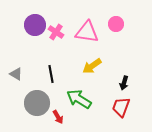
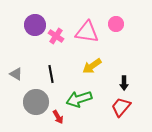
pink cross: moved 4 px down
black arrow: rotated 16 degrees counterclockwise
green arrow: rotated 50 degrees counterclockwise
gray circle: moved 1 px left, 1 px up
red trapezoid: rotated 20 degrees clockwise
